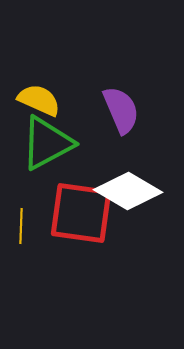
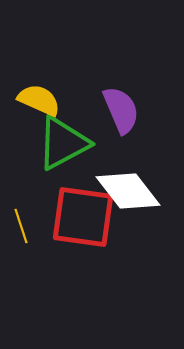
green triangle: moved 16 px right
white diamond: rotated 22 degrees clockwise
red square: moved 2 px right, 4 px down
yellow line: rotated 20 degrees counterclockwise
